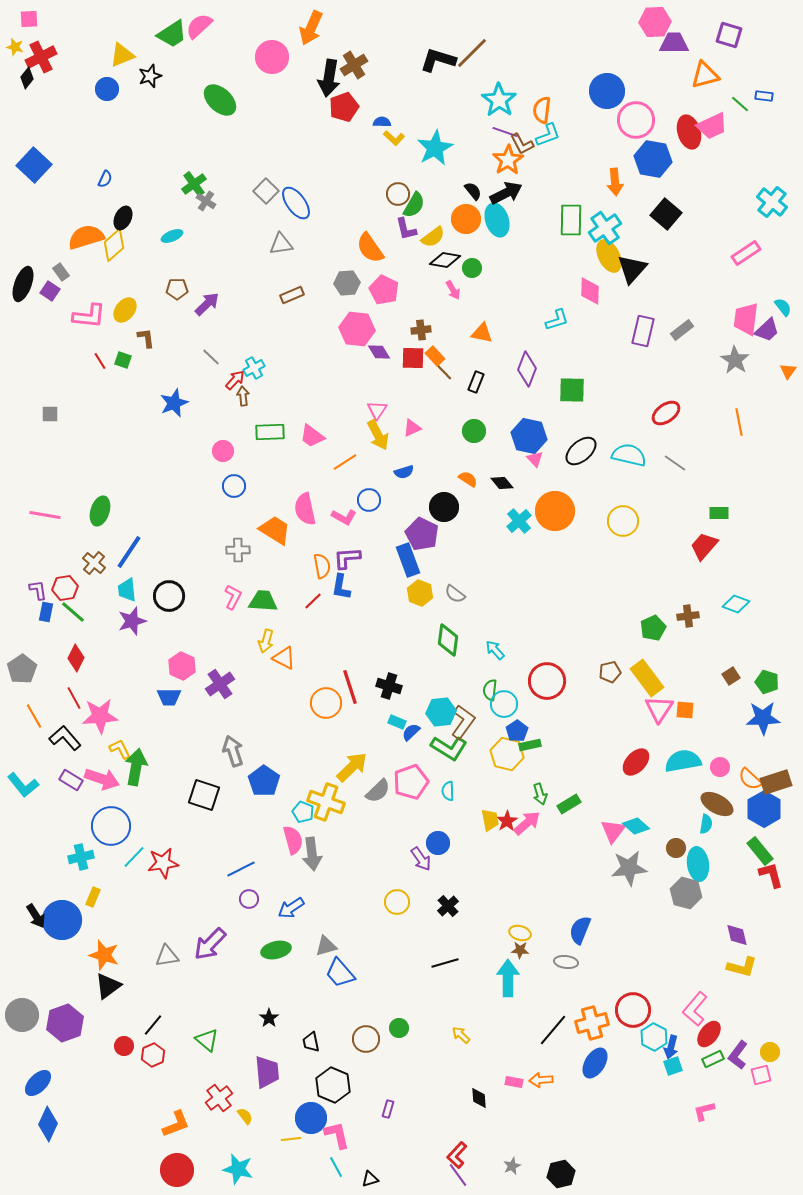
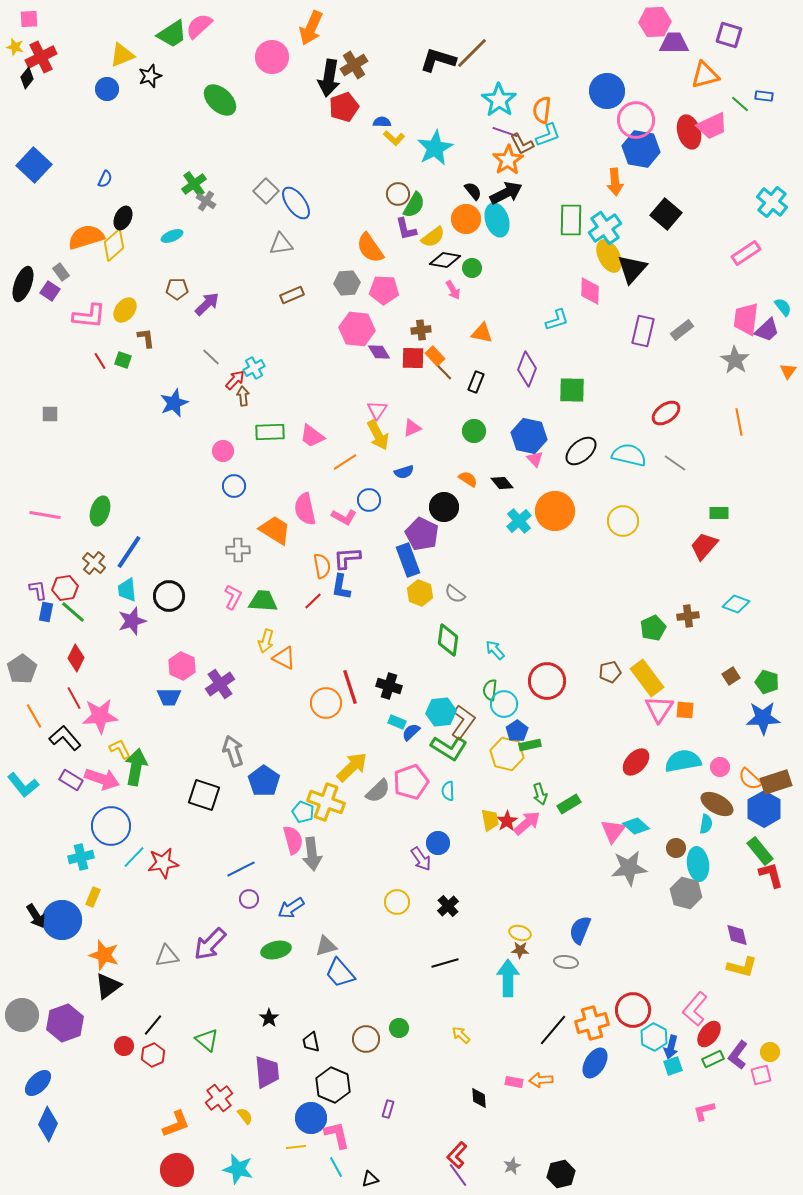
blue hexagon at (653, 159): moved 12 px left, 10 px up
pink pentagon at (384, 290): rotated 24 degrees counterclockwise
yellow line at (291, 1139): moved 5 px right, 8 px down
